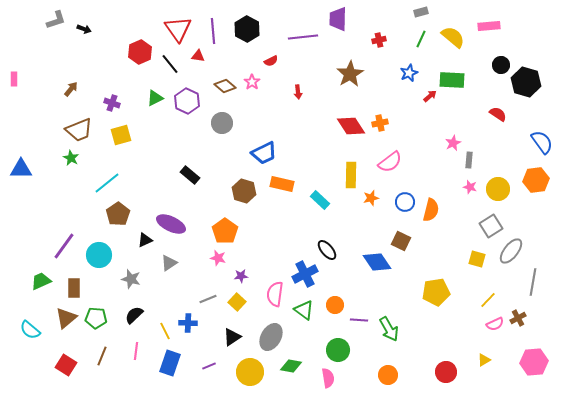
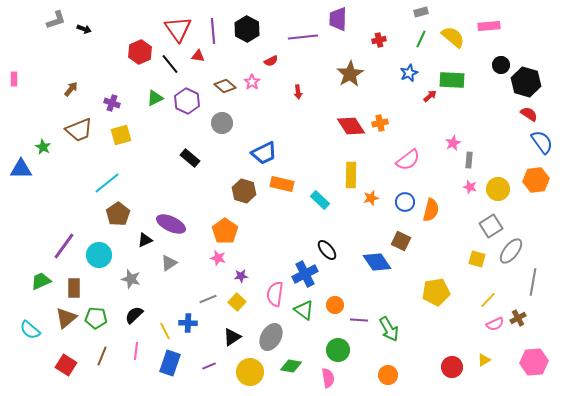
red semicircle at (498, 114): moved 31 px right
green star at (71, 158): moved 28 px left, 11 px up
pink semicircle at (390, 162): moved 18 px right, 2 px up
black rectangle at (190, 175): moved 17 px up
red circle at (446, 372): moved 6 px right, 5 px up
